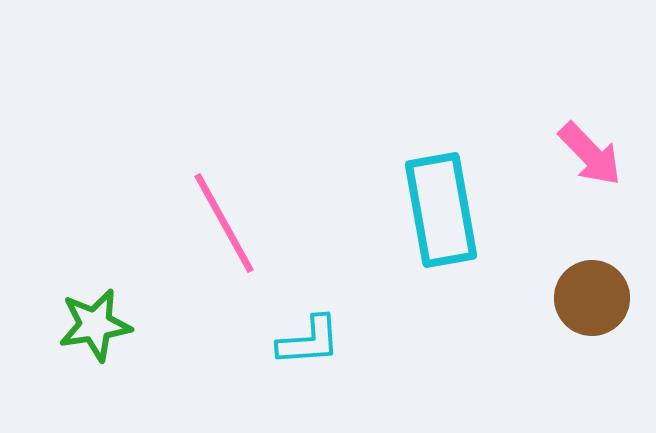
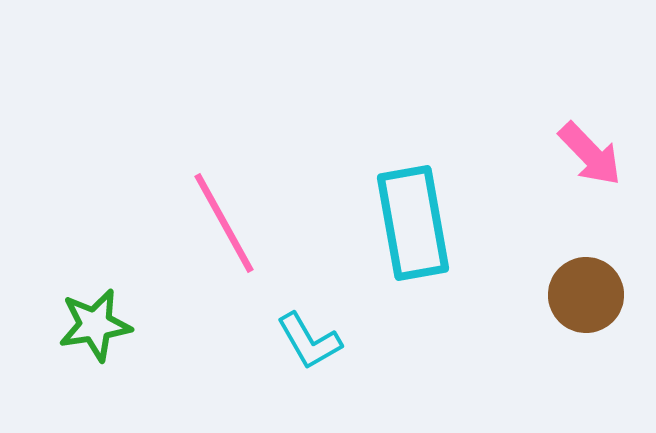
cyan rectangle: moved 28 px left, 13 px down
brown circle: moved 6 px left, 3 px up
cyan L-shape: rotated 64 degrees clockwise
